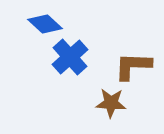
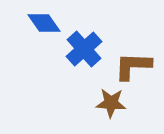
blue diamond: moved 1 px left, 1 px up; rotated 12 degrees clockwise
blue cross: moved 14 px right, 8 px up
